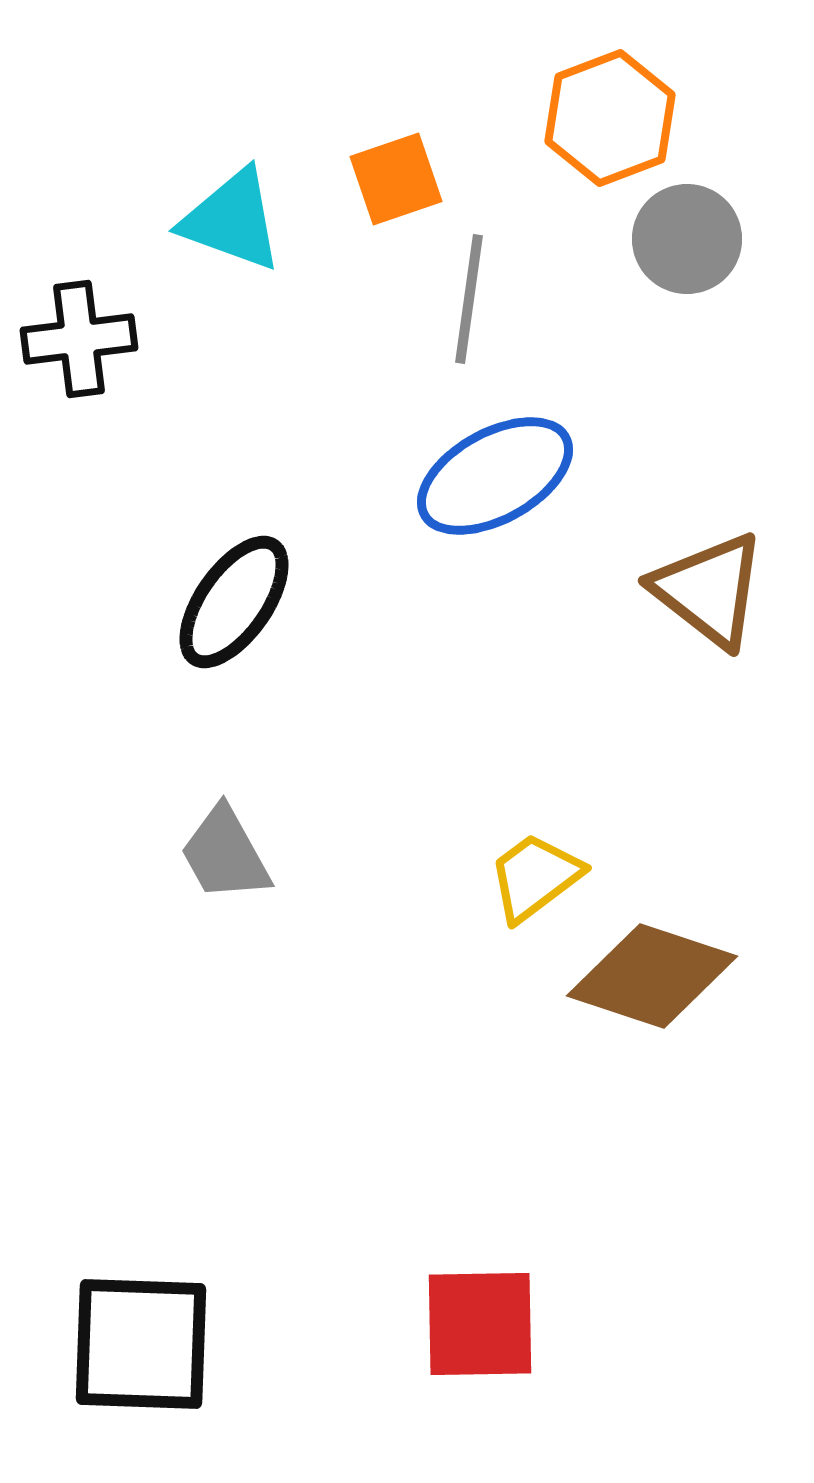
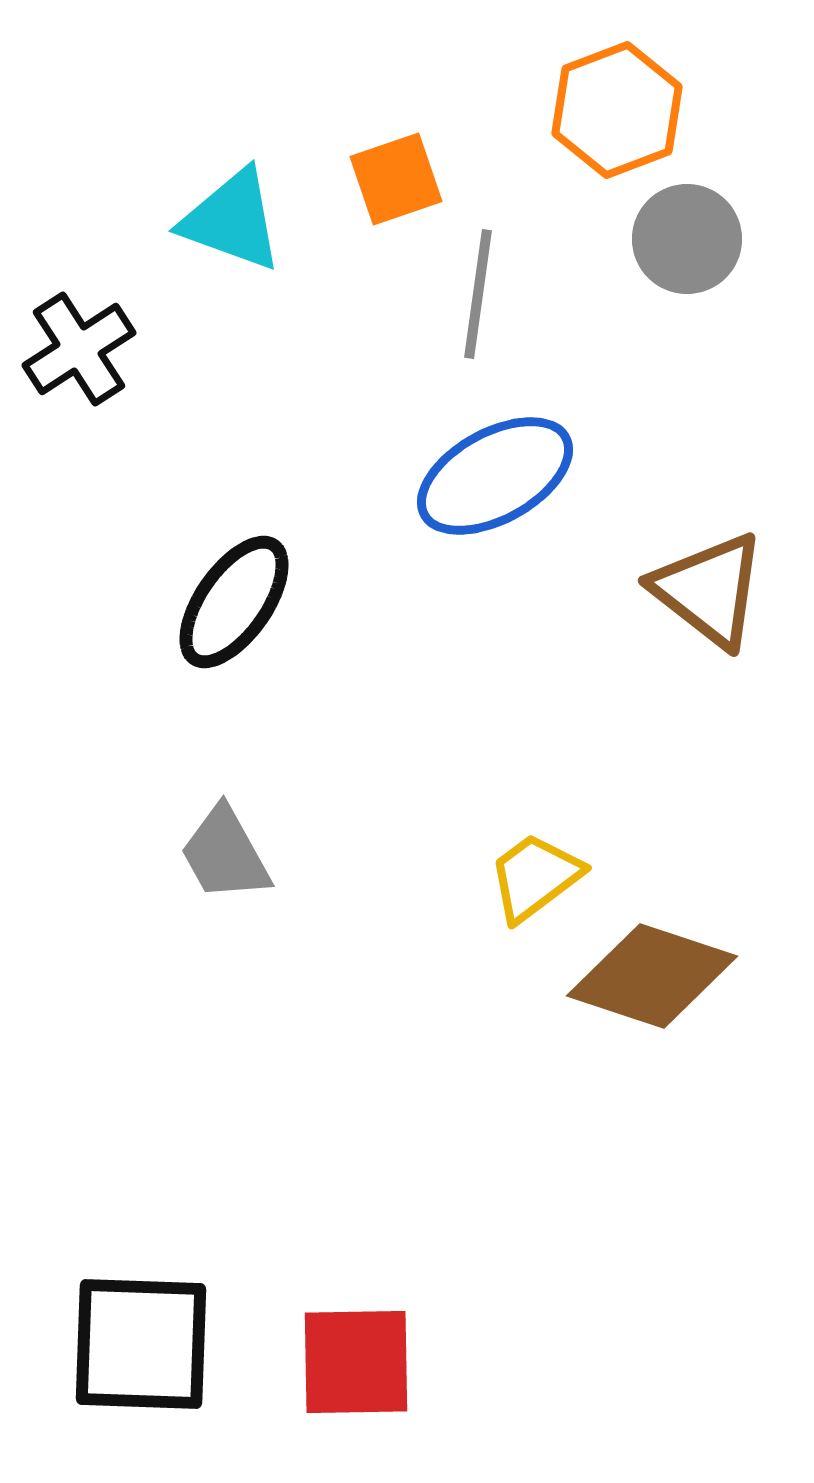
orange hexagon: moved 7 px right, 8 px up
gray line: moved 9 px right, 5 px up
black cross: moved 10 px down; rotated 26 degrees counterclockwise
red square: moved 124 px left, 38 px down
